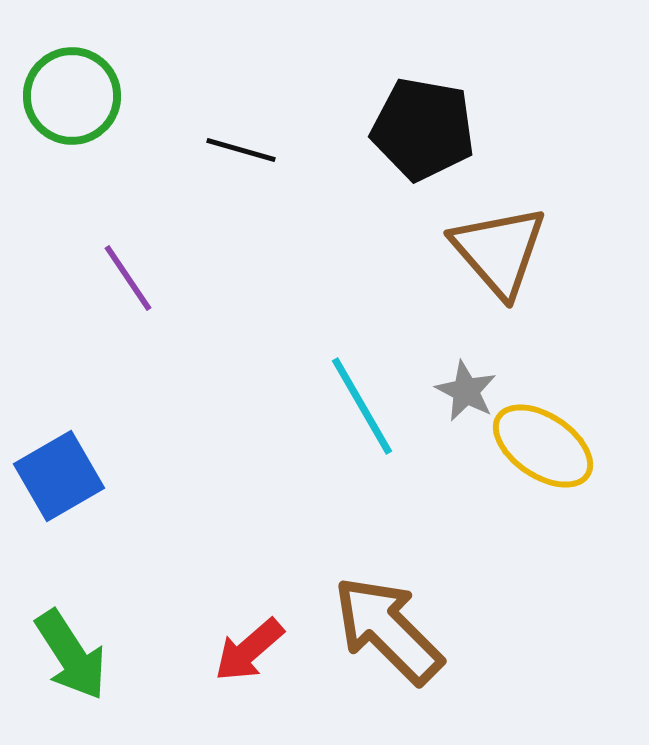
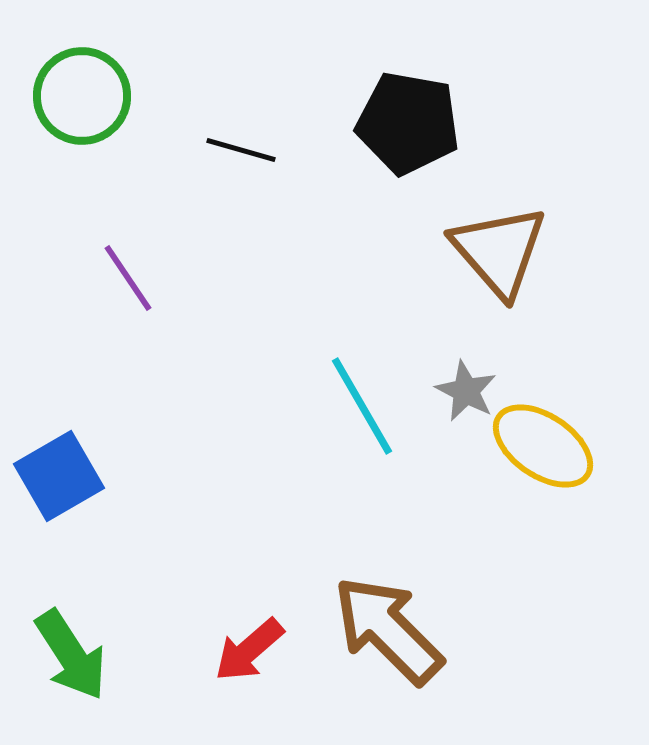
green circle: moved 10 px right
black pentagon: moved 15 px left, 6 px up
